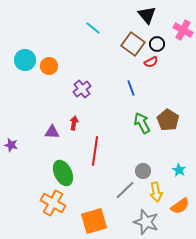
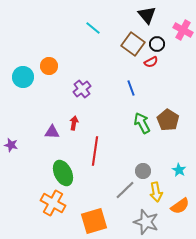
cyan circle: moved 2 px left, 17 px down
